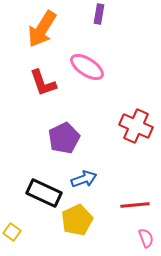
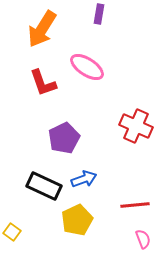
black rectangle: moved 7 px up
pink semicircle: moved 3 px left, 1 px down
